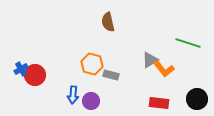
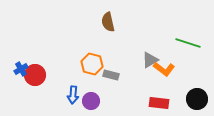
orange L-shape: rotated 15 degrees counterclockwise
